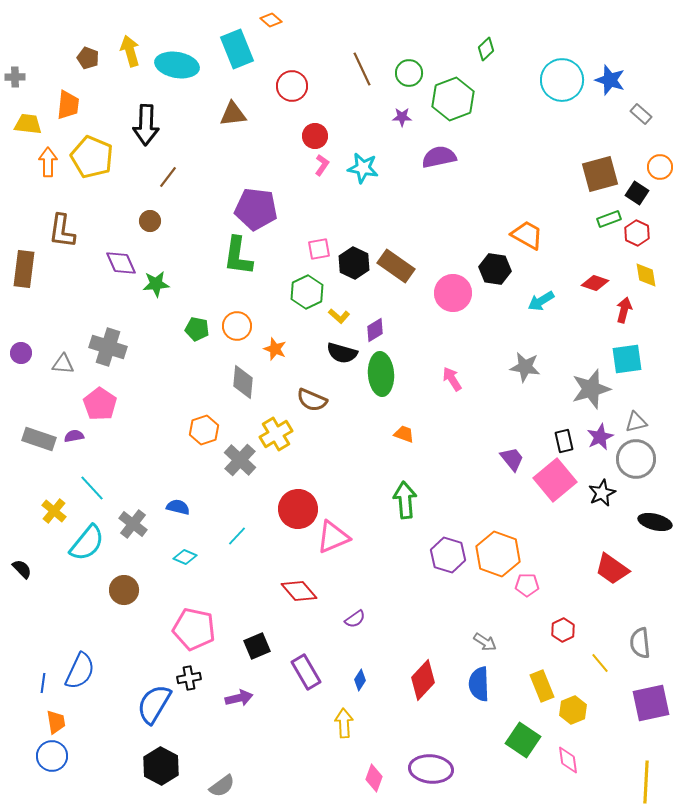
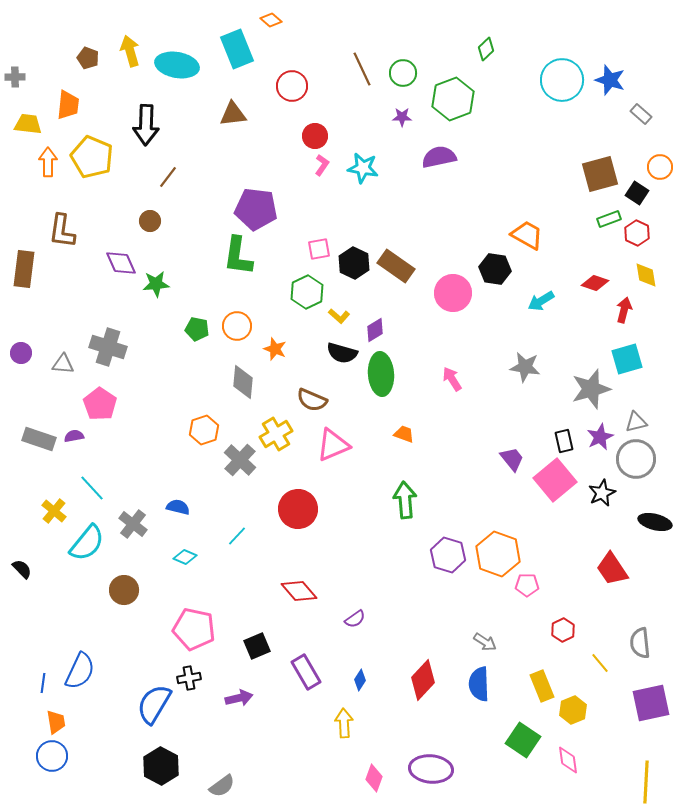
green circle at (409, 73): moved 6 px left
cyan square at (627, 359): rotated 8 degrees counterclockwise
pink triangle at (333, 537): moved 92 px up
red trapezoid at (612, 569): rotated 21 degrees clockwise
